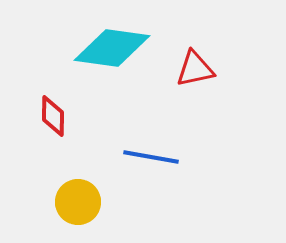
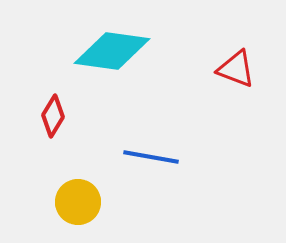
cyan diamond: moved 3 px down
red triangle: moved 41 px right; rotated 33 degrees clockwise
red diamond: rotated 30 degrees clockwise
